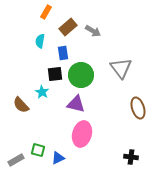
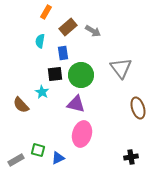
black cross: rotated 16 degrees counterclockwise
